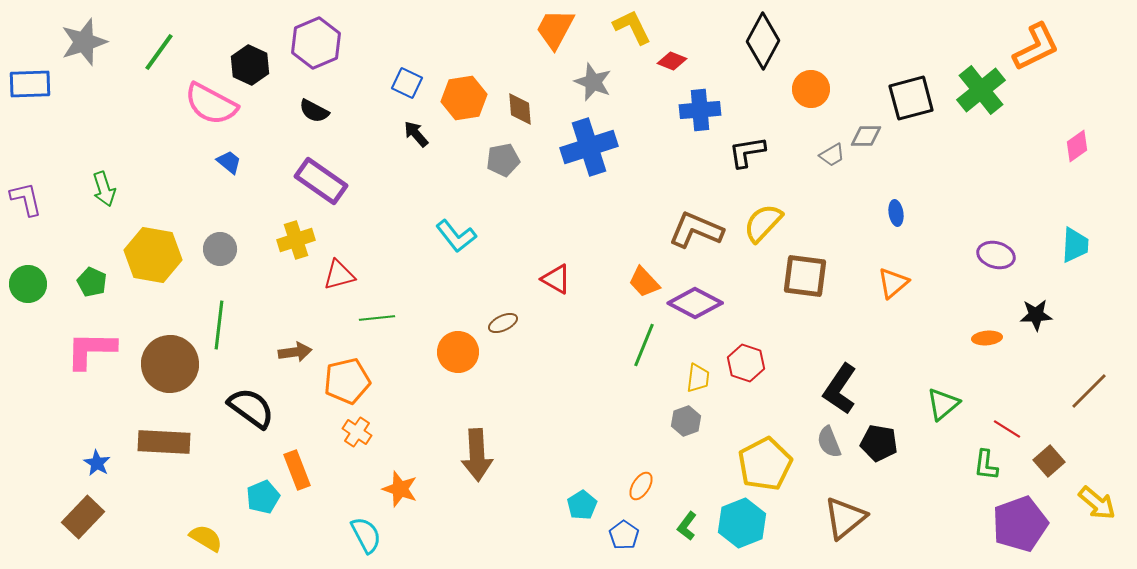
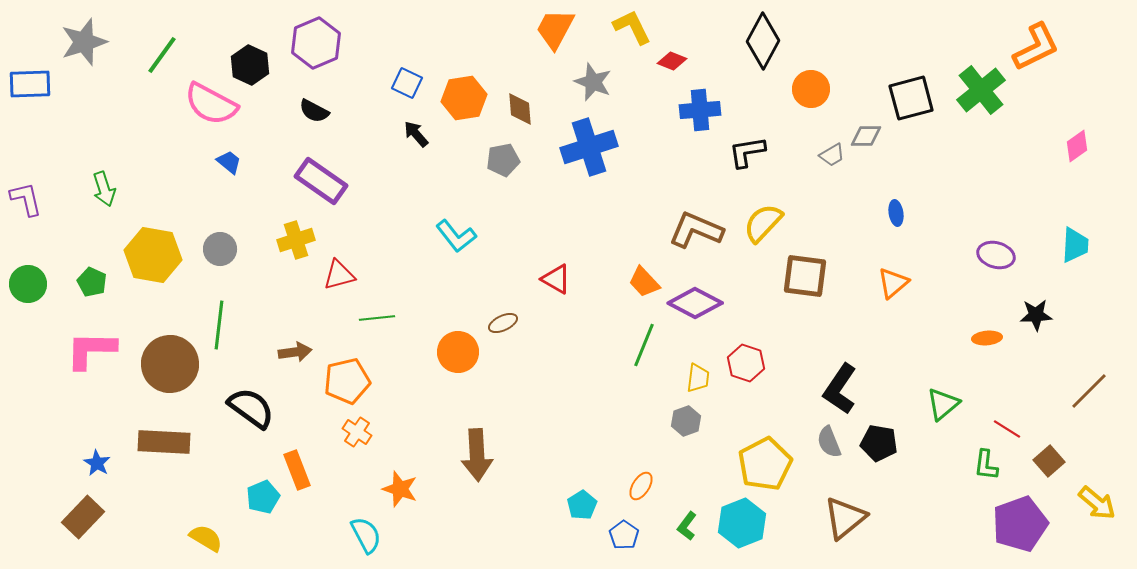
green line at (159, 52): moved 3 px right, 3 px down
